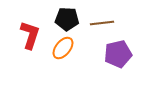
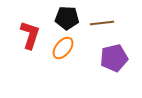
black pentagon: moved 1 px up
purple pentagon: moved 4 px left, 4 px down
